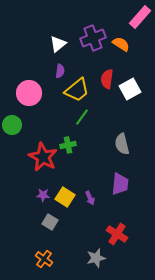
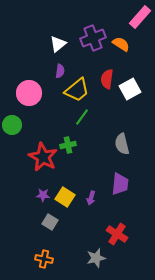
purple arrow: moved 1 px right; rotated 40 degrees clockwise
orange cross: rotated 24 degrees counterclockwise
